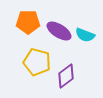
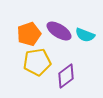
orange pentagon: moved 1 px right, 12 px down; rotated 20 degrees counterclockwise
yellow pentagon: rotated 24 degrees counterclockwise
